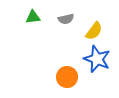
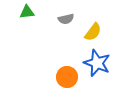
green triangle: moved 6 px left, 5 px up
yellow semicircle: moved 1 px left, 1 px down
blue star: moved 4 px down
